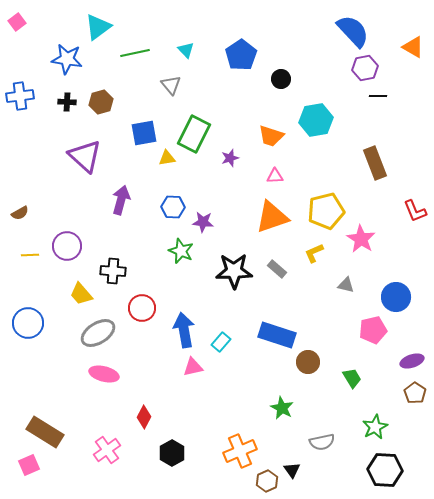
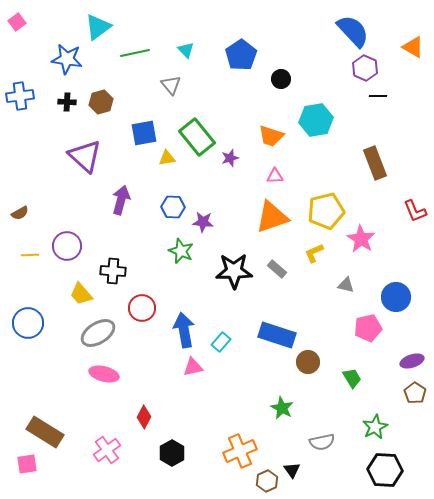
purple hexagon at (365, 68): rotated 25 degrees counterclockwise
green rectangle at (194, 134): moved 3 px right, 3 px down; rotated 66 degrees counterclockwise
pink pentagon at (373, 330): moved 5 px left, 2 px up
pink square at (29, 465): moved 2 px left, 1 px up; rotated 15 degrees clockwise
